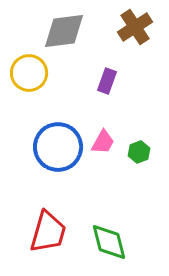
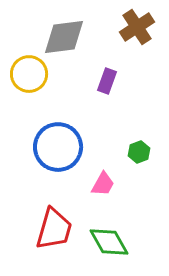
brown cross: moved 2 px right
gray diamond: moved 6 px down
yellow circle: moved 1 px down
pink trapezoid: moved 42 px down
red trapezoid: moved 6 px right, 3 px up
green diamond: rotated 15 degrees counterclockwise
